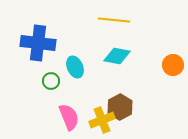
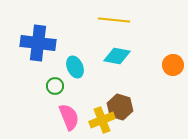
green circle: moved 4 px right, 5 px down
brown hexagon: rotated 15 degrees counterclockwise
